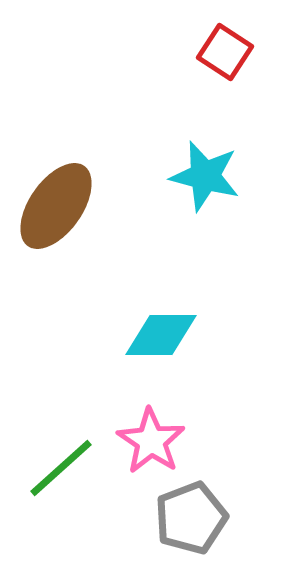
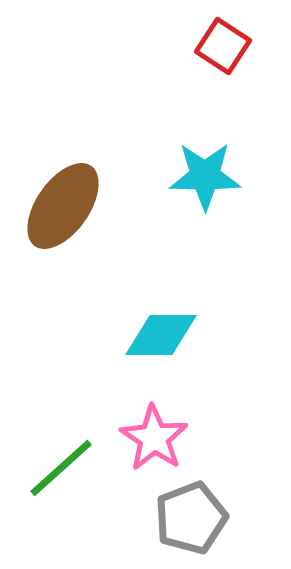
red square: moved 2 px left, 6 px up
cyan star: rotated 14 degrees counterclockwise
brown ellipse: moved 7 px right
pink star: moved 3 px right, 3 px up
